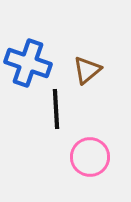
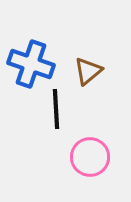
blue cross: moved 3 px right, 1 px down
brown triangle: moved 1 px right, 1 px down
